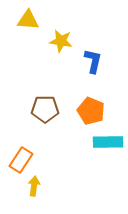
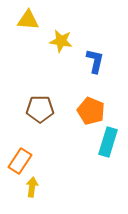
blue L-shape: moved 2 px right
brown pentagon: moved 5 px left
cyan rectangle: rotated 72 degrees counterclockwise
orange rectangle: moved 1 px left, 1 px down
yellow arrow: moved 2 px left, 1 px down
